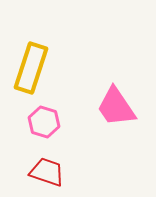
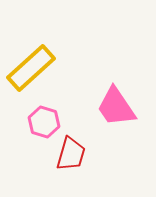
yellow rectangle: rotated 30 degrees clockwise
red trapezoid: moved 24 px right, 18 px up; rotated 87 degrees clockwise
